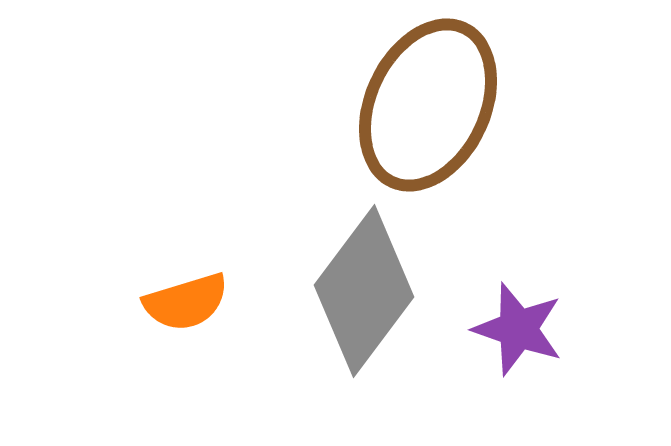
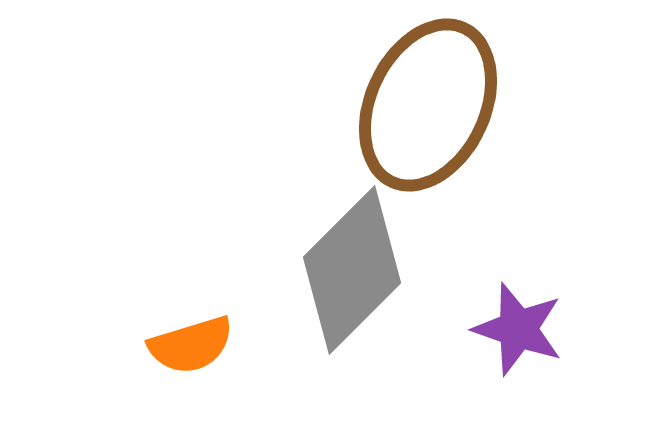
gray diamond: moved 12 px left, 21 px up; rotated 8 degrees clockwise
orange semicircle: moved 5 px right, 43 px down
